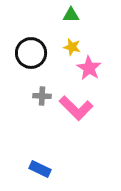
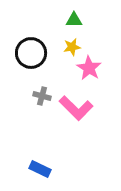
green triangle: moved 3 px right, 5 px down
yellow star: rotated 24 degrees counterclockwise
gray cross: rotated 12 degrees clockwise
